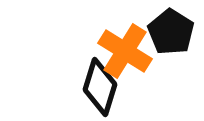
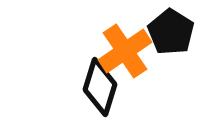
orange cross: rotated 24 degrees clockwise
